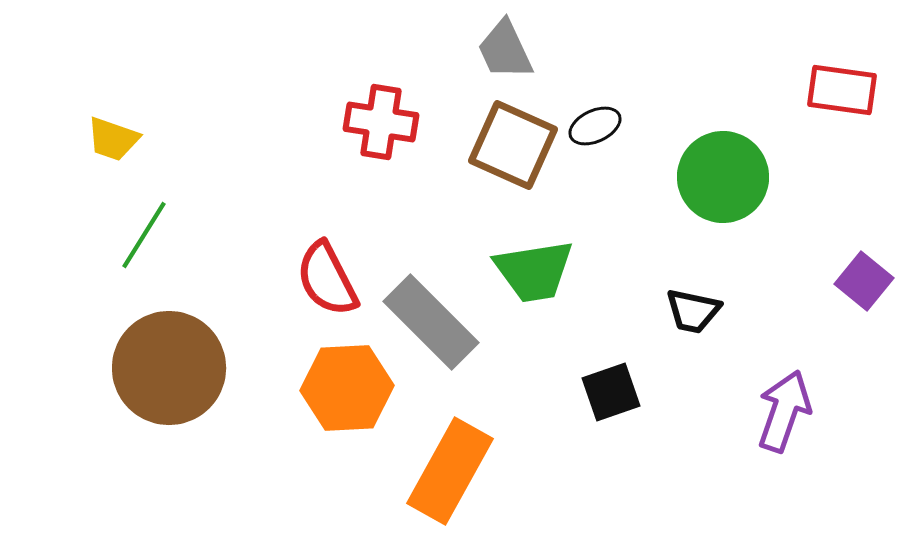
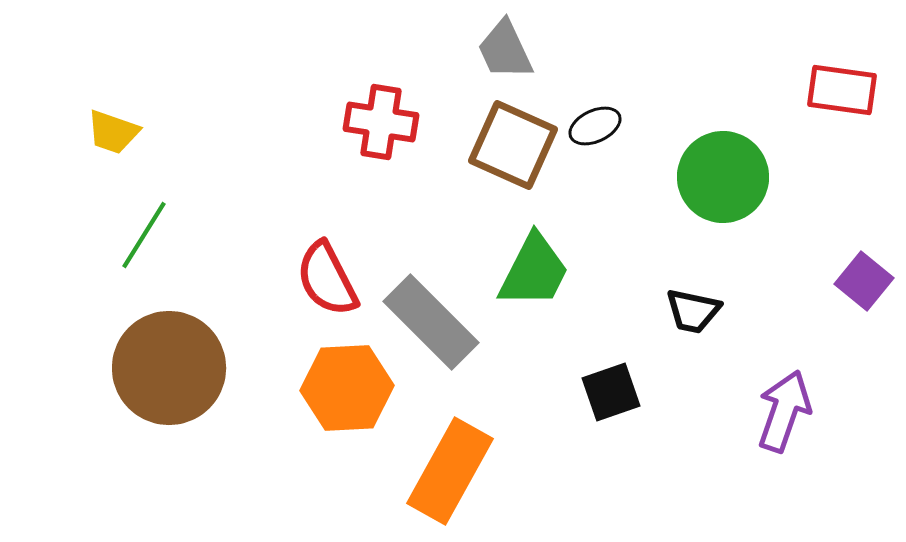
yellow trapezoid: moved 7 px up
green trapezoid: rotated 54 degrees counterclockwise
